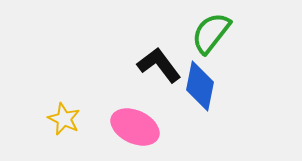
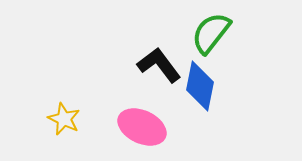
pink ellipse: moved 7 px right
